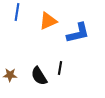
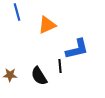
blue line: rotated 24 degrees counterclockwise
orange triangle: moved 1 px left, 4 px down
blue L-shape: moved 1 px left, 16 px down
black line: moved 2 px up; rotated 16 degrees counterclockwise
